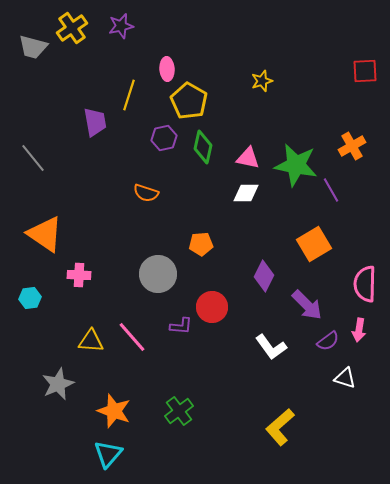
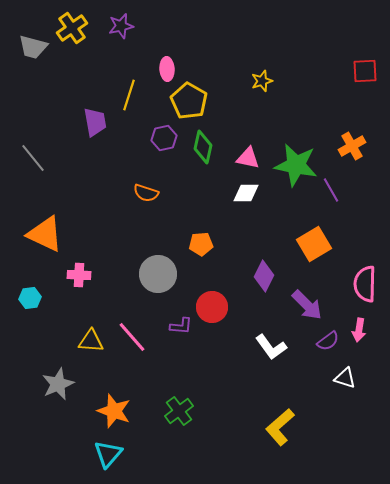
orange triangle: rotated 9 degrees counterclockwise
